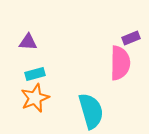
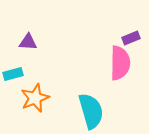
cyan rectangle: moved 22 px left
